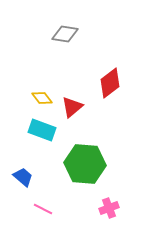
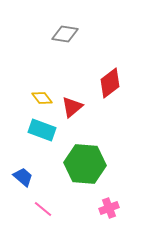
pink line: rotated 12 degrees clockwise
